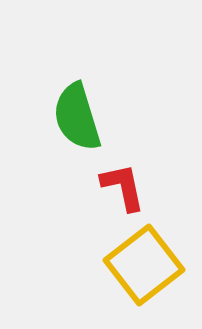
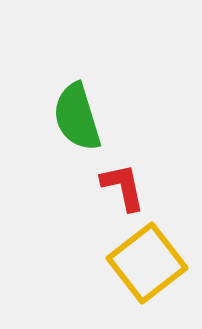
yellow square: moved 3 px right, 2 px up
